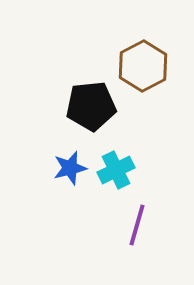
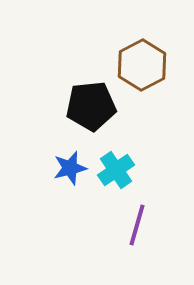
brown hexagon: moved 1 px left, 1 px up
cyan cross: rotated 9 degrees counterclockwise
